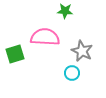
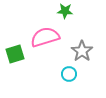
pink semicircle: rotated 20 degrees counterclockwise
gray star: rotated 10 degrees clockwise
cyan circle: moved 3 px left, 1 px down
